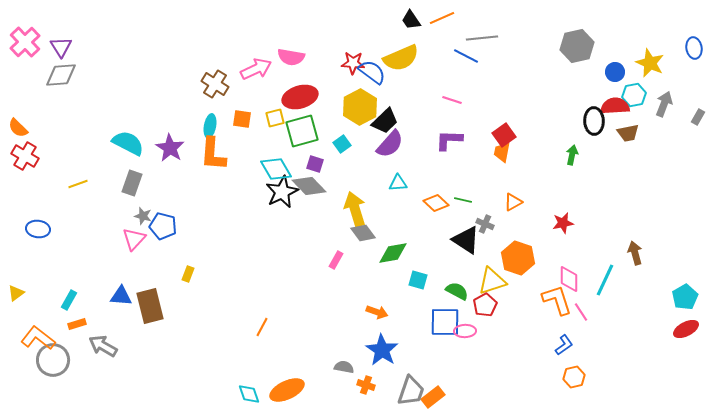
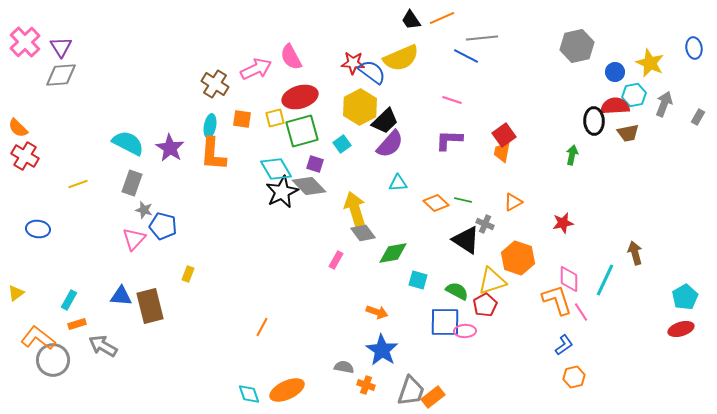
pink semicircle at (291, 57): rotated 52 degrees clockwise
gray star at (143, 216): moved 1 px right, 6 px up
red ellipse at (686, 329): moved 5 px left; rotated 10 degrees clockwise
